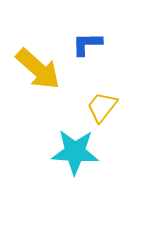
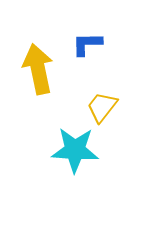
yellow arrow: rotated 144 degrees counterclockwise
cyan star: moved 2 px up
